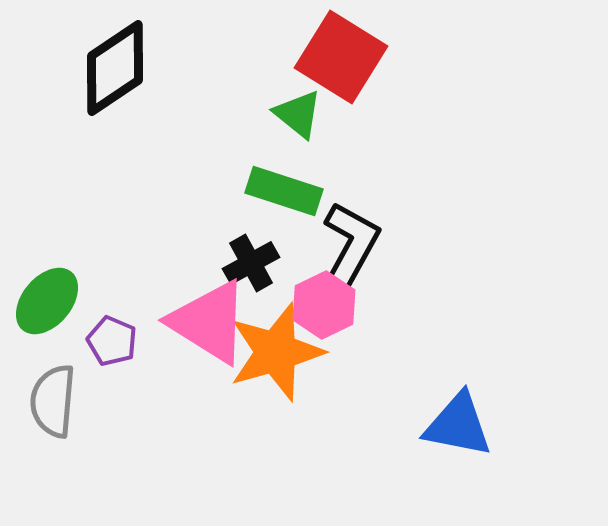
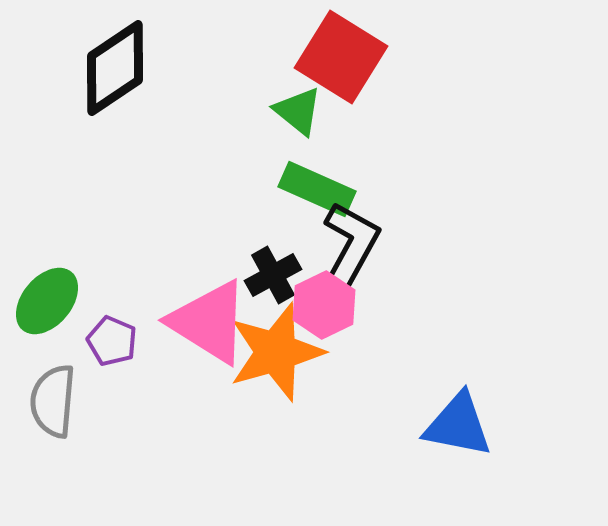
green triangle: moved 3 px up
green rectangle: moved 33 px right, 2 px up; rotated 6 degrees clockwise
black cross: moved 22 px right, 12 px down
